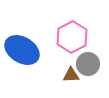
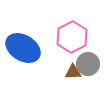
blue ellipse: moved 1 px right, 2 px up
brown triangle: moved 2 px right, 3 px up
